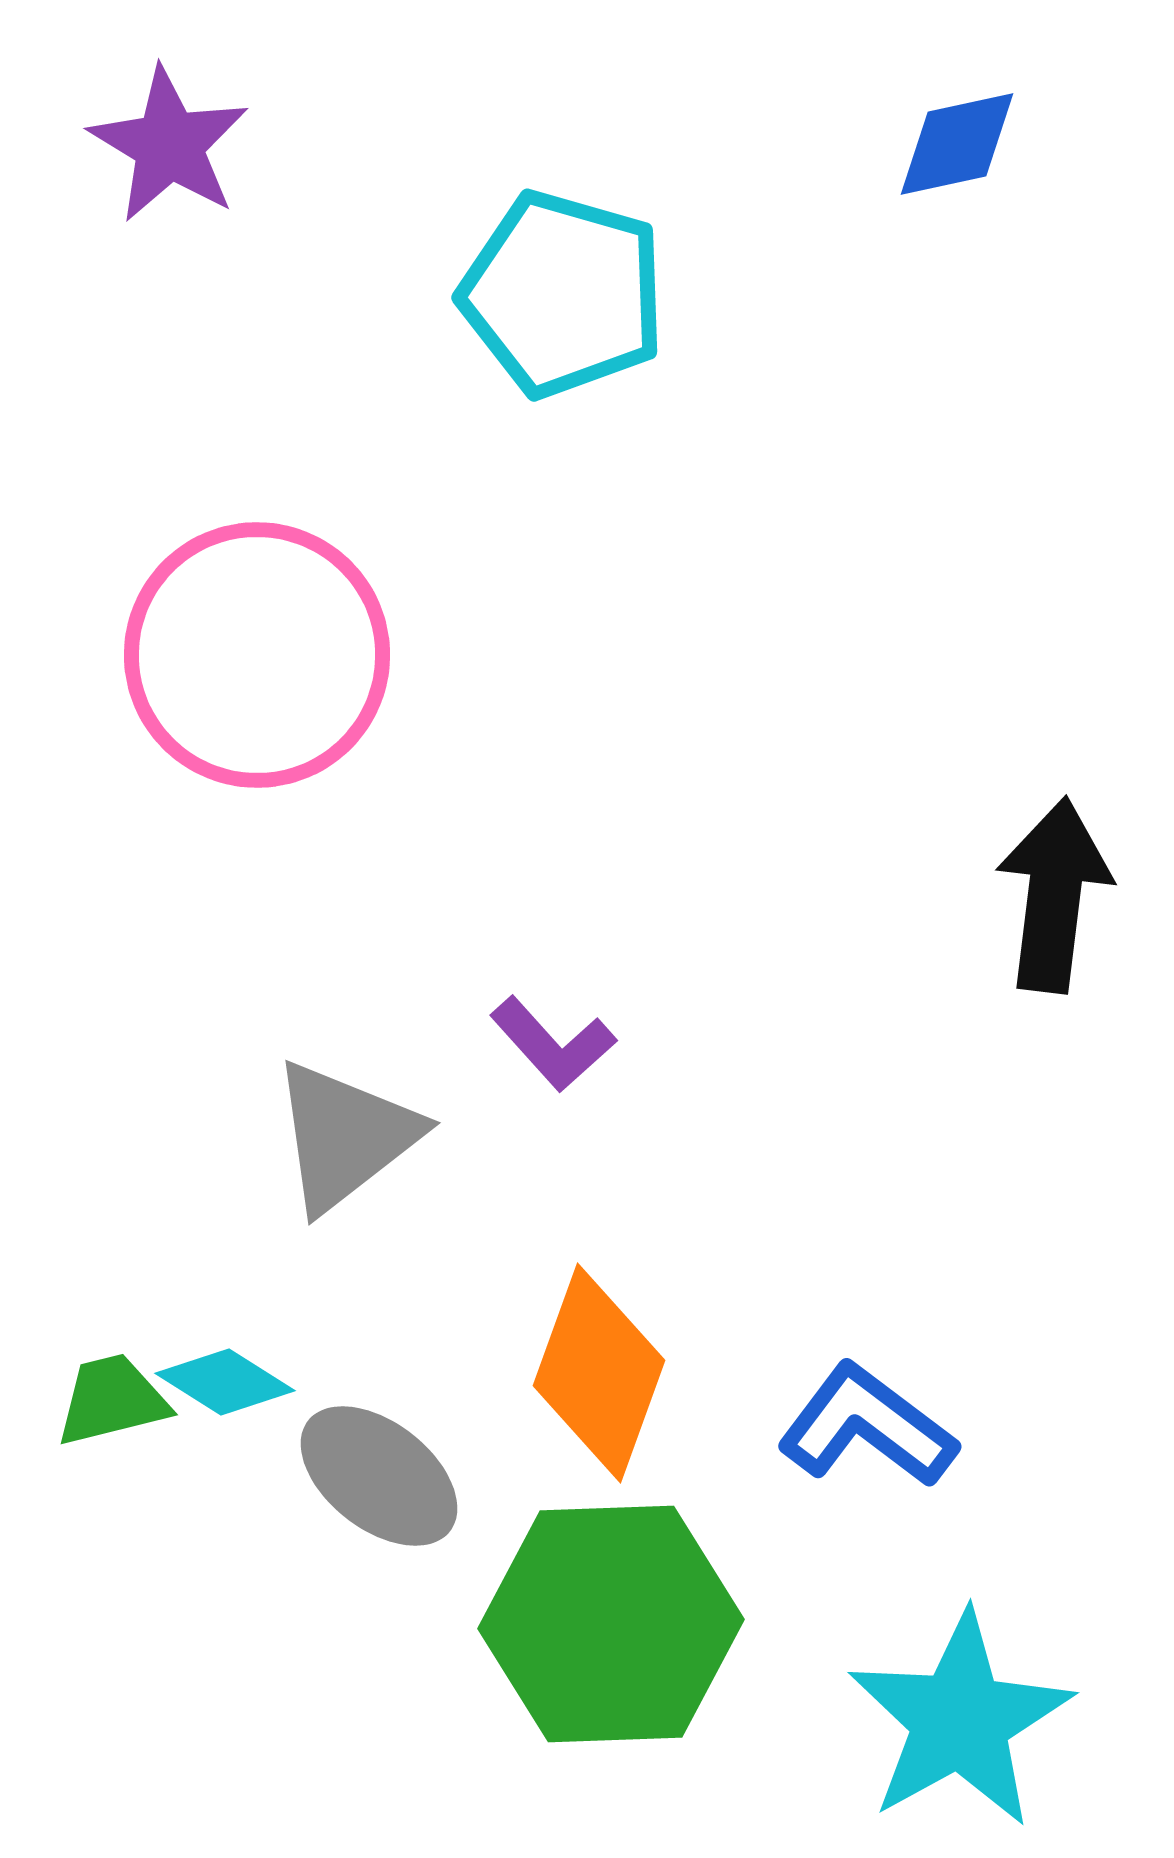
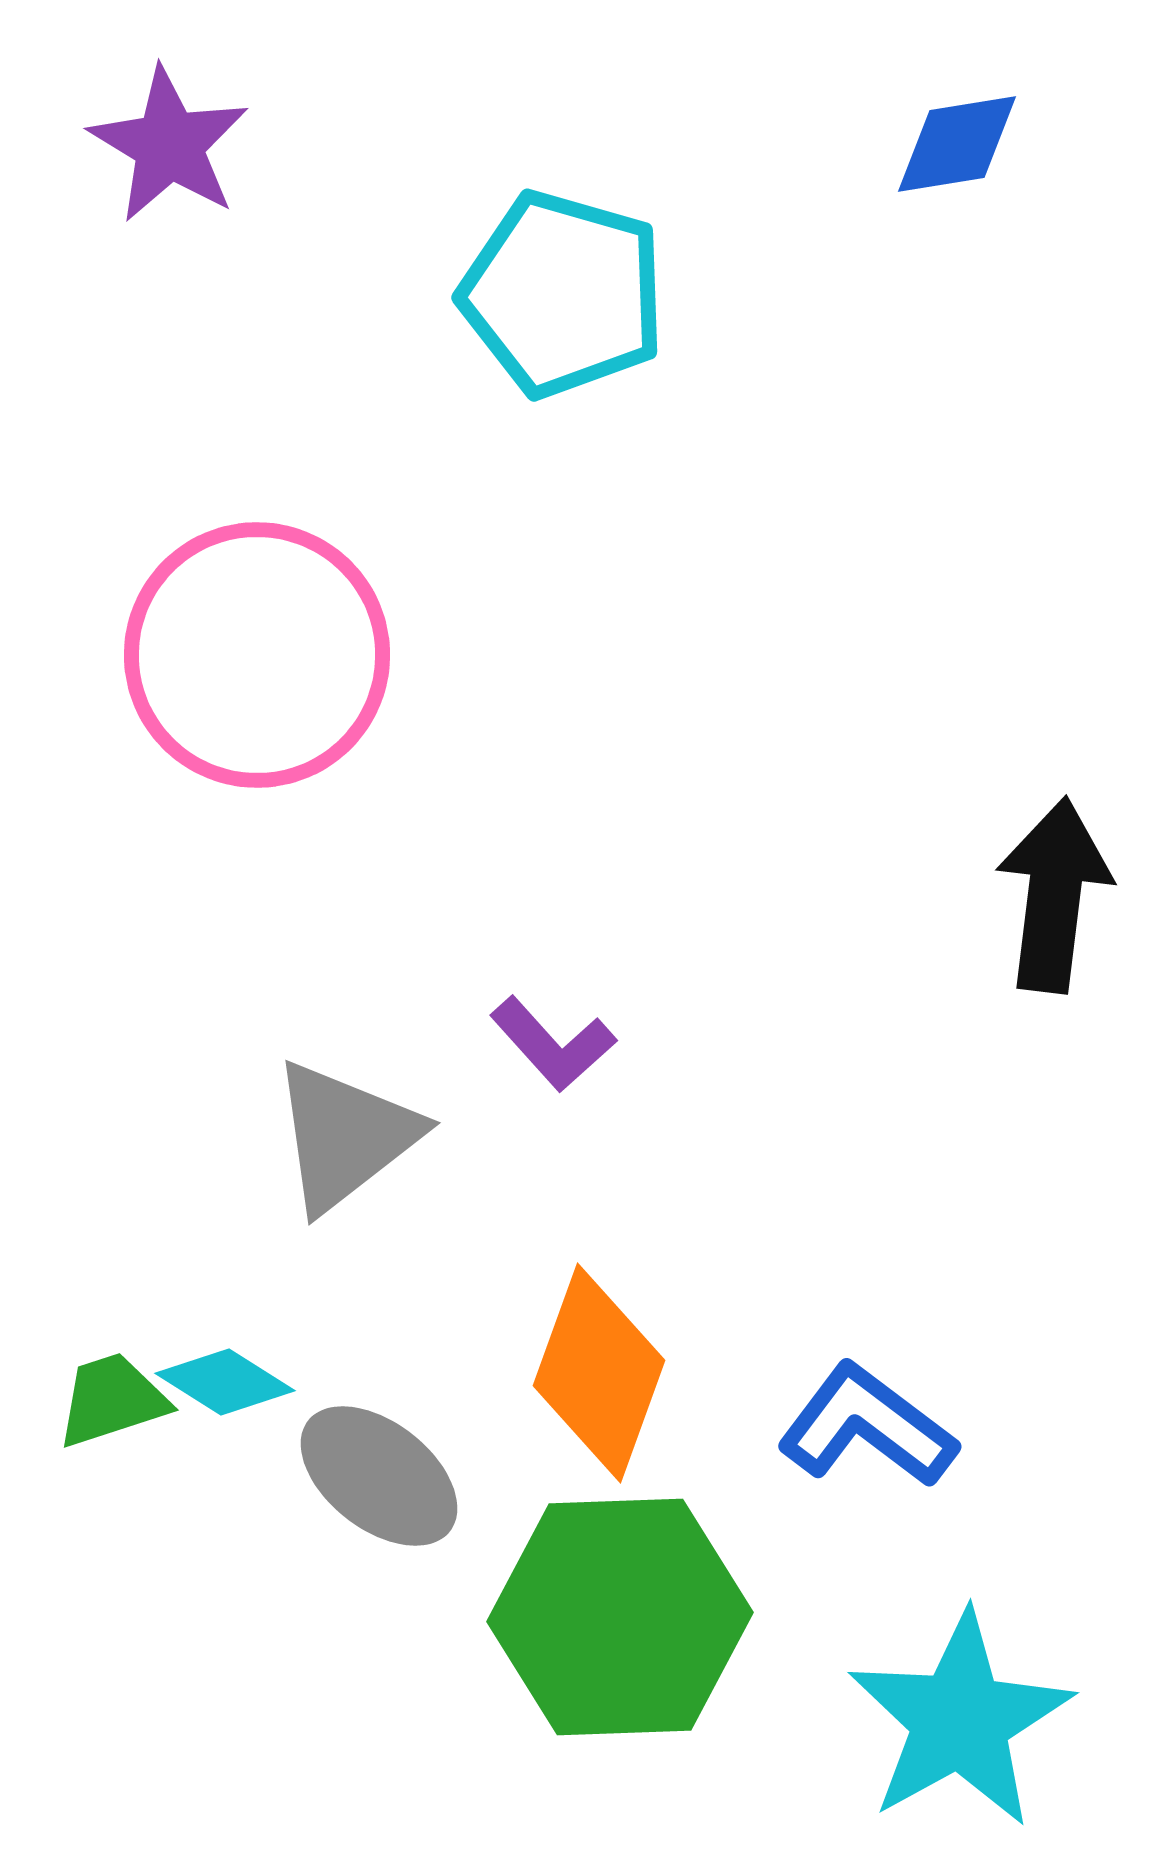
blue diamond: rotated 3 degrees clockwise
green trapezoid: rotated 4 degrees counterclockwise
green hexagon: moved 9 px right, 7 px up
